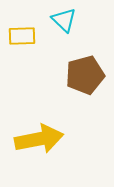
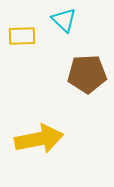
brown pentagon: moved 2 px right, 1 px up; rotated 12 degrees clockwise
